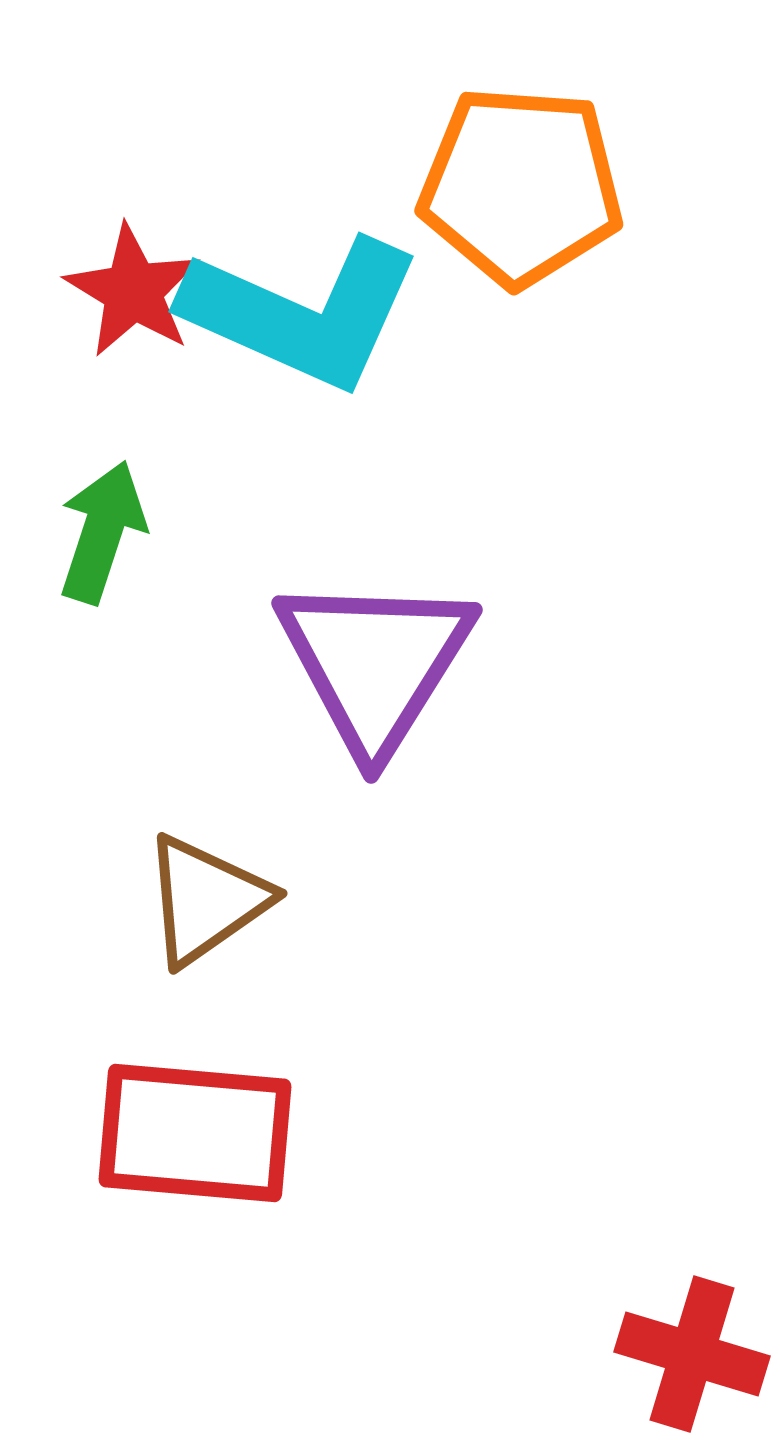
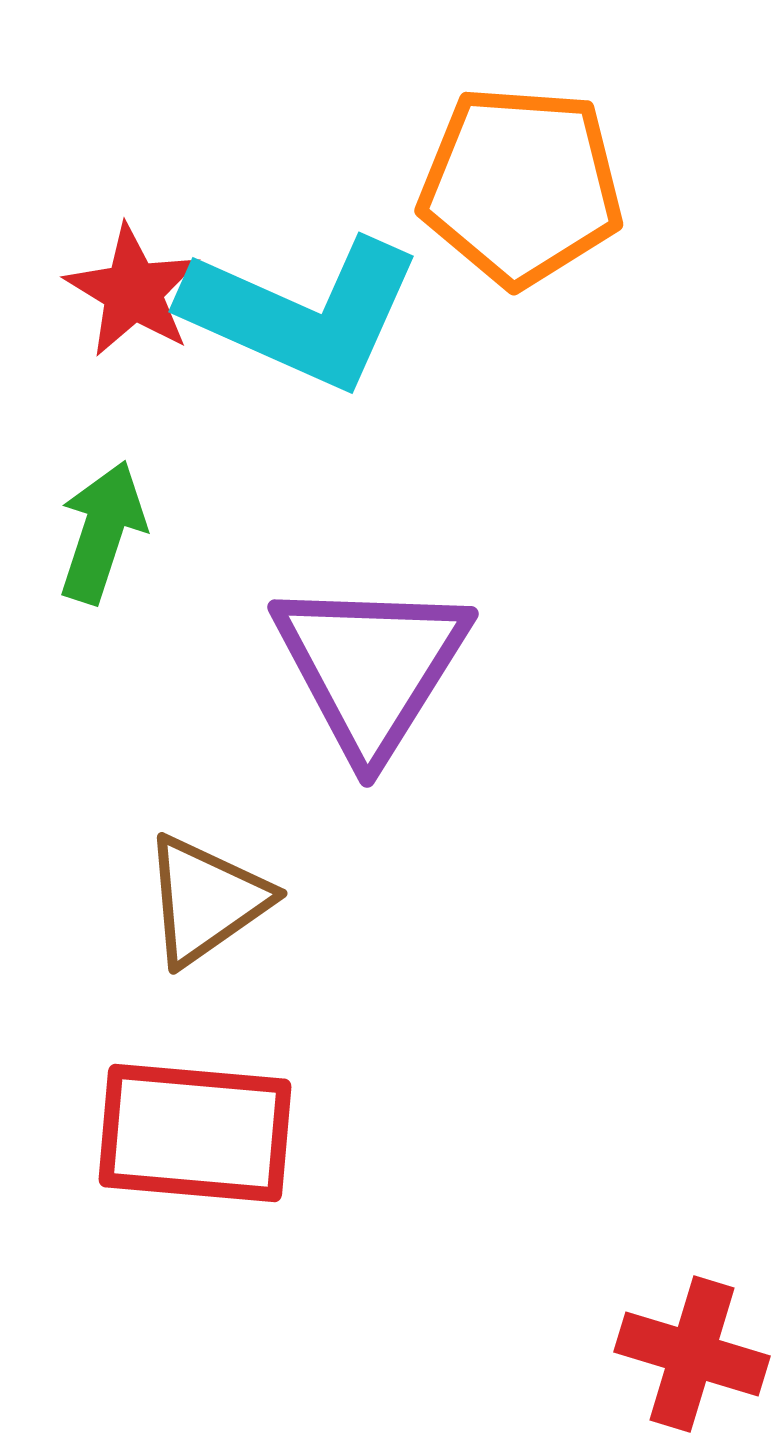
purple triangle: moved 4 px left, 4 px down
